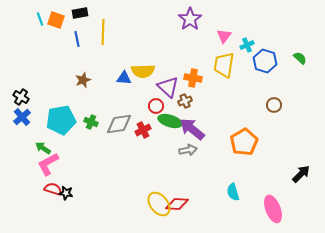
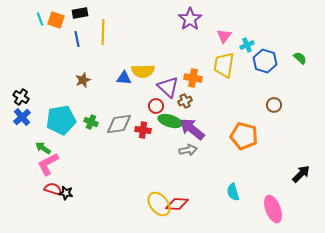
red cross: rotated 35 degrees clockwise
orange pentagon: moved 6 px up; rotated 28 degrees counterclockwise
